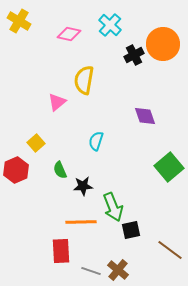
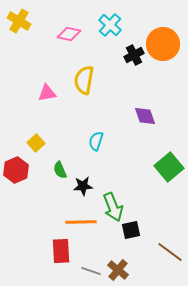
pink triangle: moved 10 px left, 9 px up; rotated 30 degrees clockwise
brown line: moved 2 px down
